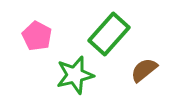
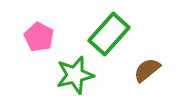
pink pentagon: moved 2 px right, 1 px down
brown semicircle: moved 3 px right
